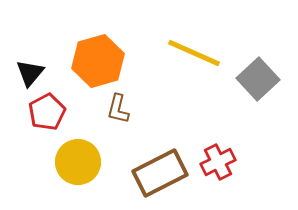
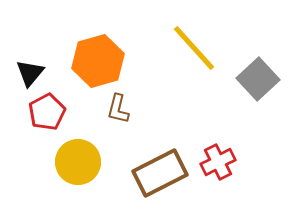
yellow line: moved 5 px up; rotated 24 degrees clockwise
